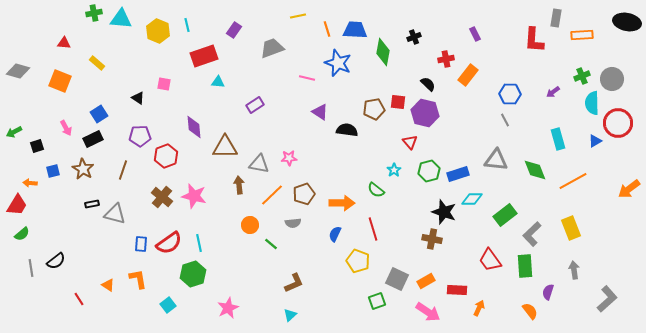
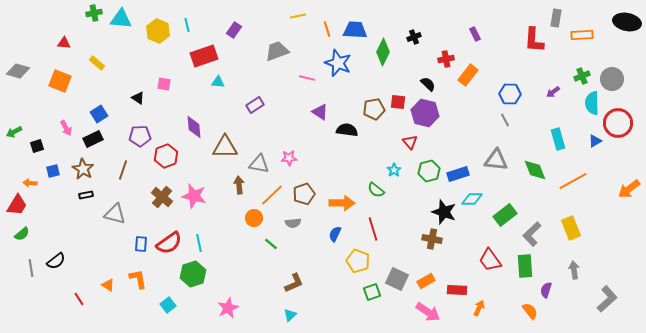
gray trapezoid at (272, 48): moved 5 px right, 3 px down
green diamond at (383, 52): rotated 16 degrees clockwise
black rectangle at (92, 204): moved 6 px left, 9 px up
orange circle at (250, 225): moved 4 px right, 7 px up
purple semicircle at (548, 292): moved 2 px left, 2 px up
green square at (377, 301): moved 5 px left, 9 px up
